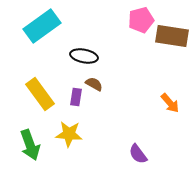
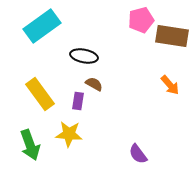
purple rectangle: moved 2 px right, 4 px down
orange arrow: moved 18 px up
